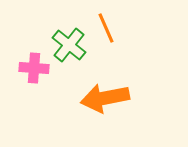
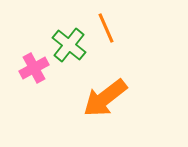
pink cross: rotated 32 degrees counterclockwise
orange arrow: rotated 27 degrees counterclockwise
